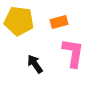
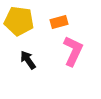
pink L-shape: moved 2 px up; rotated 16 degrees clockwise
black arrow: moved 7 px left, 4 px up
